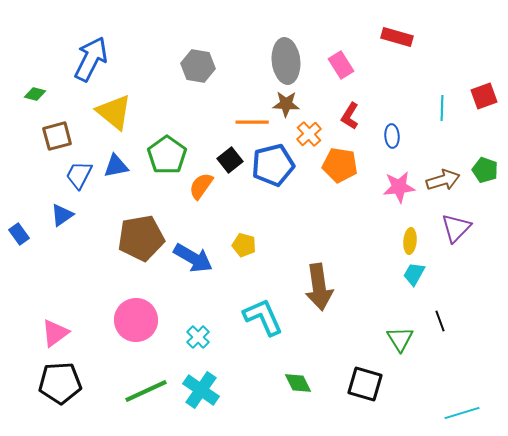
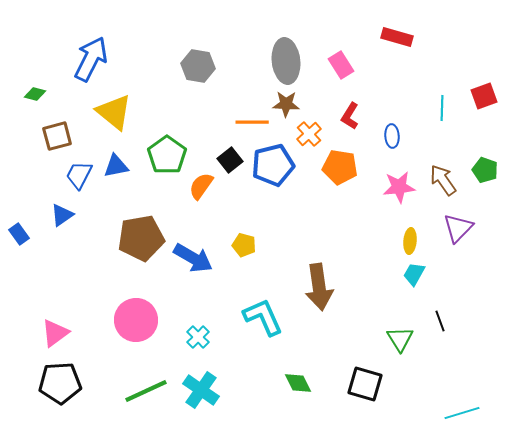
orange pentagon at (340, 165): moved 2 px down
brown arrow at (443, 180): rotated 108 degrees counterclockwise
purple triangle at (456, 228): moved 2 px right
